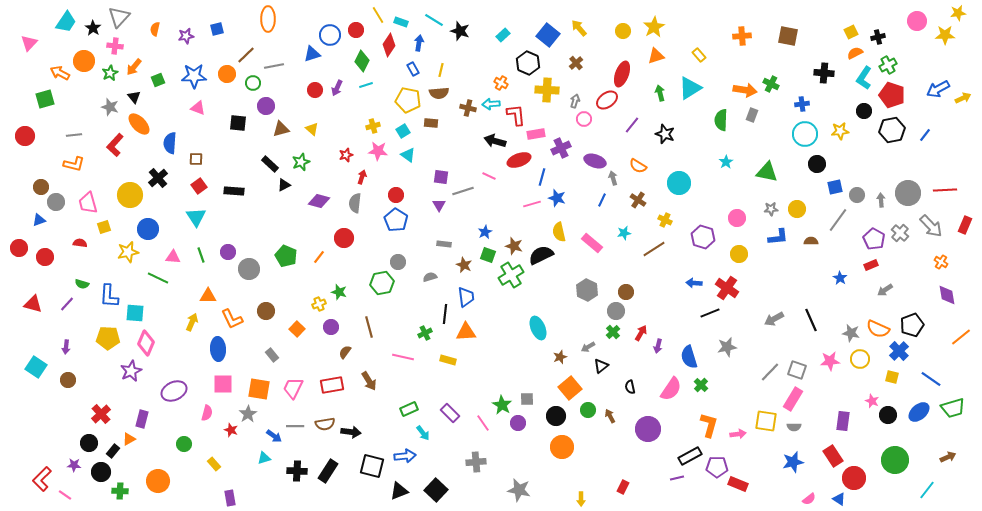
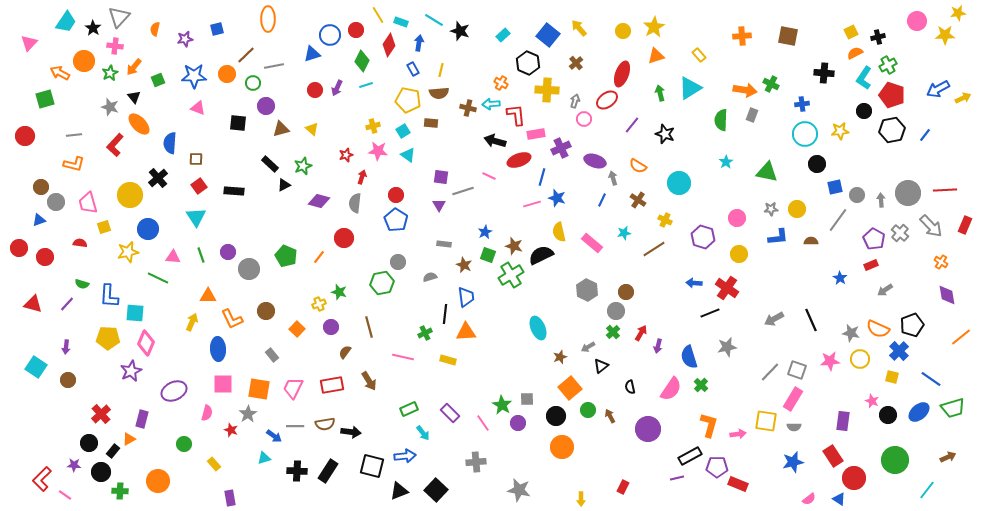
purple star at (186, 36): moved 1 px left, 3 px down
green star at (301, 162): moved 2 px right, 4 px down
